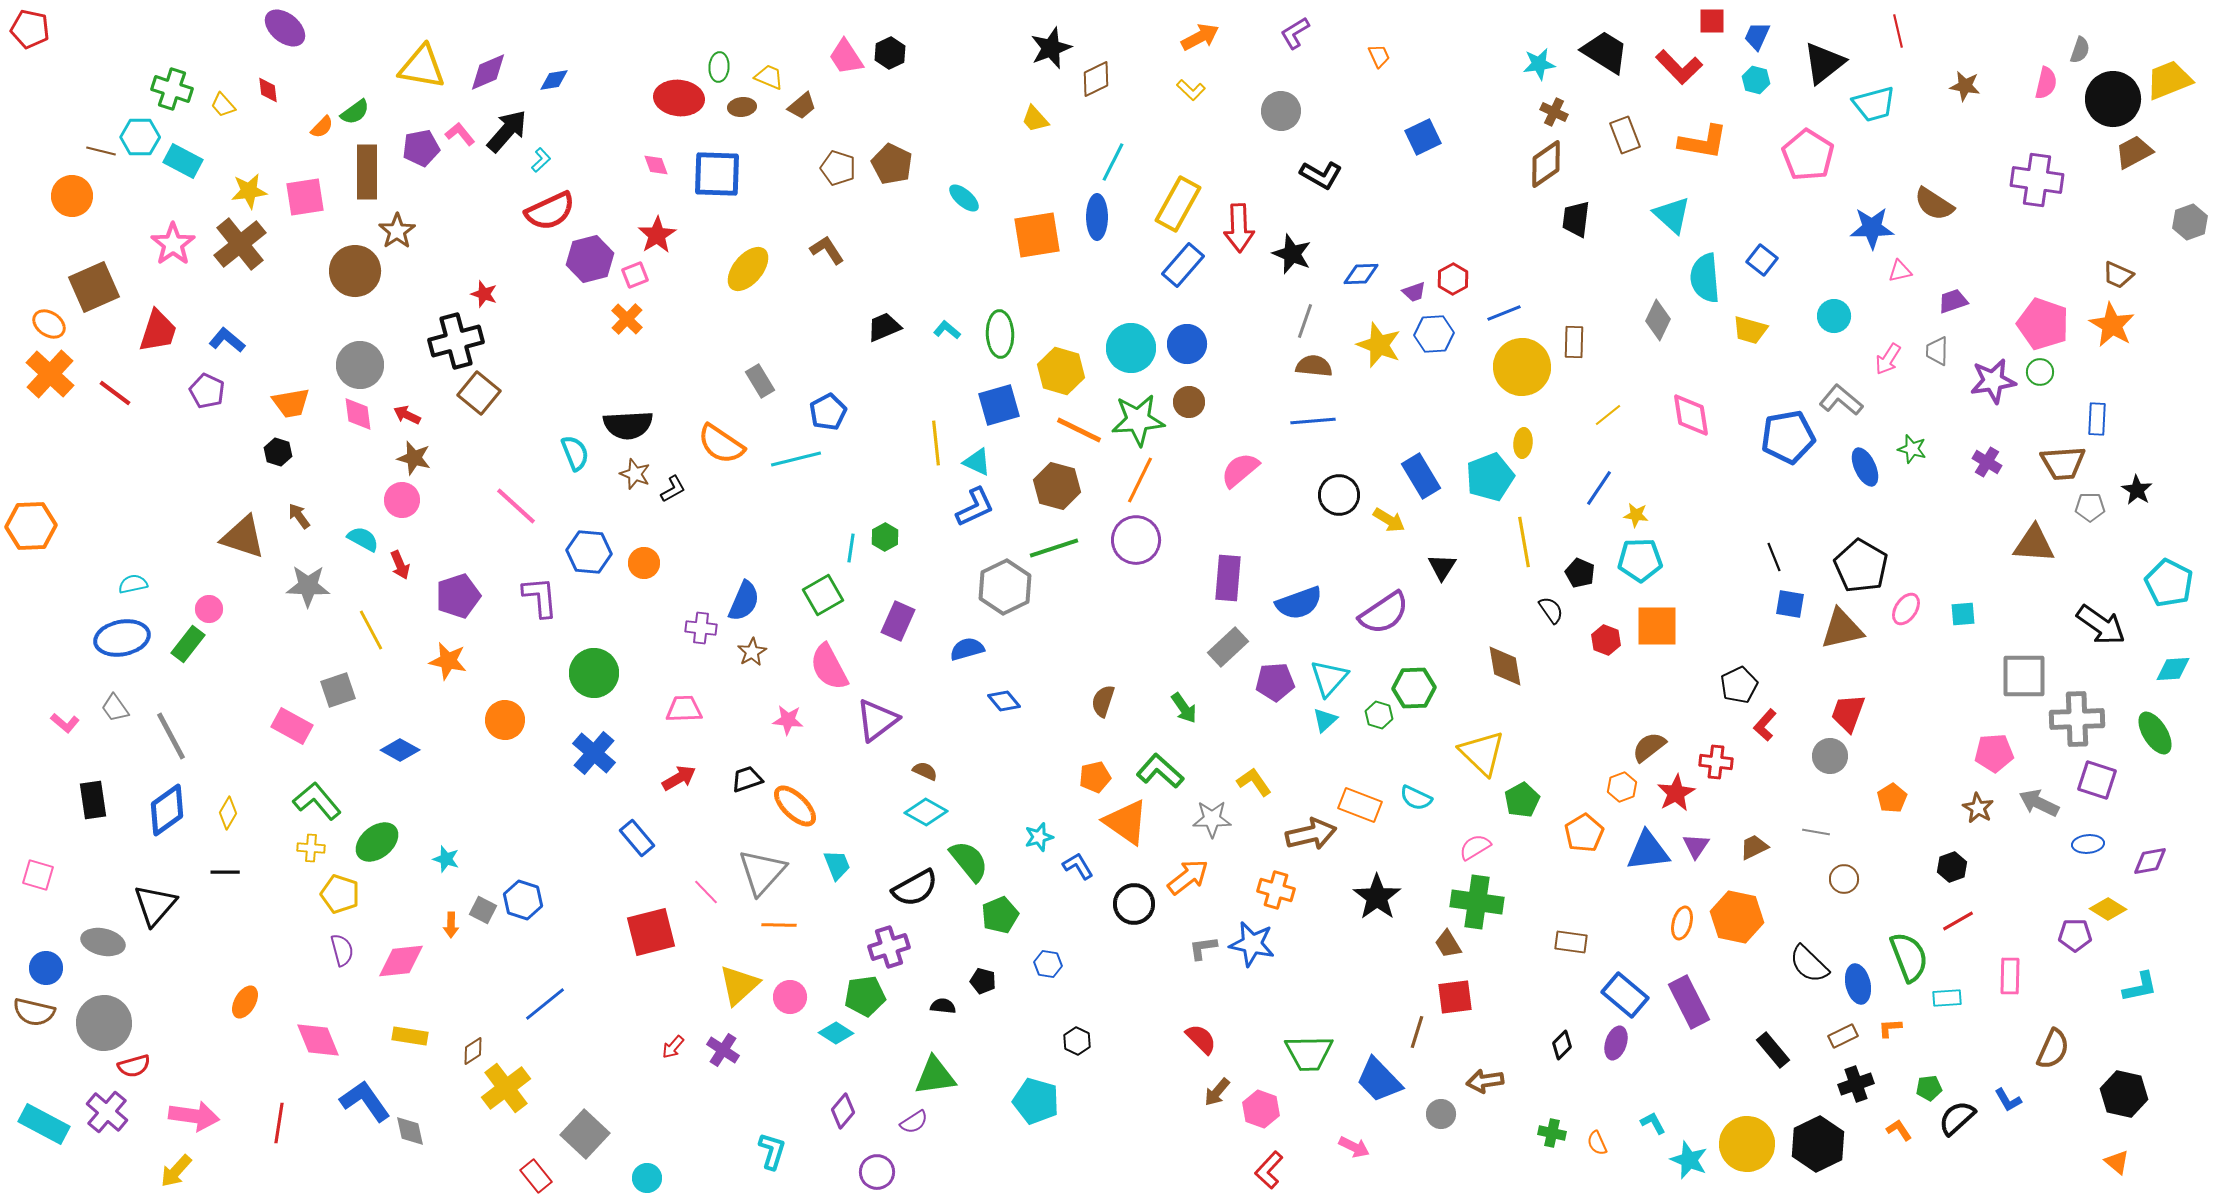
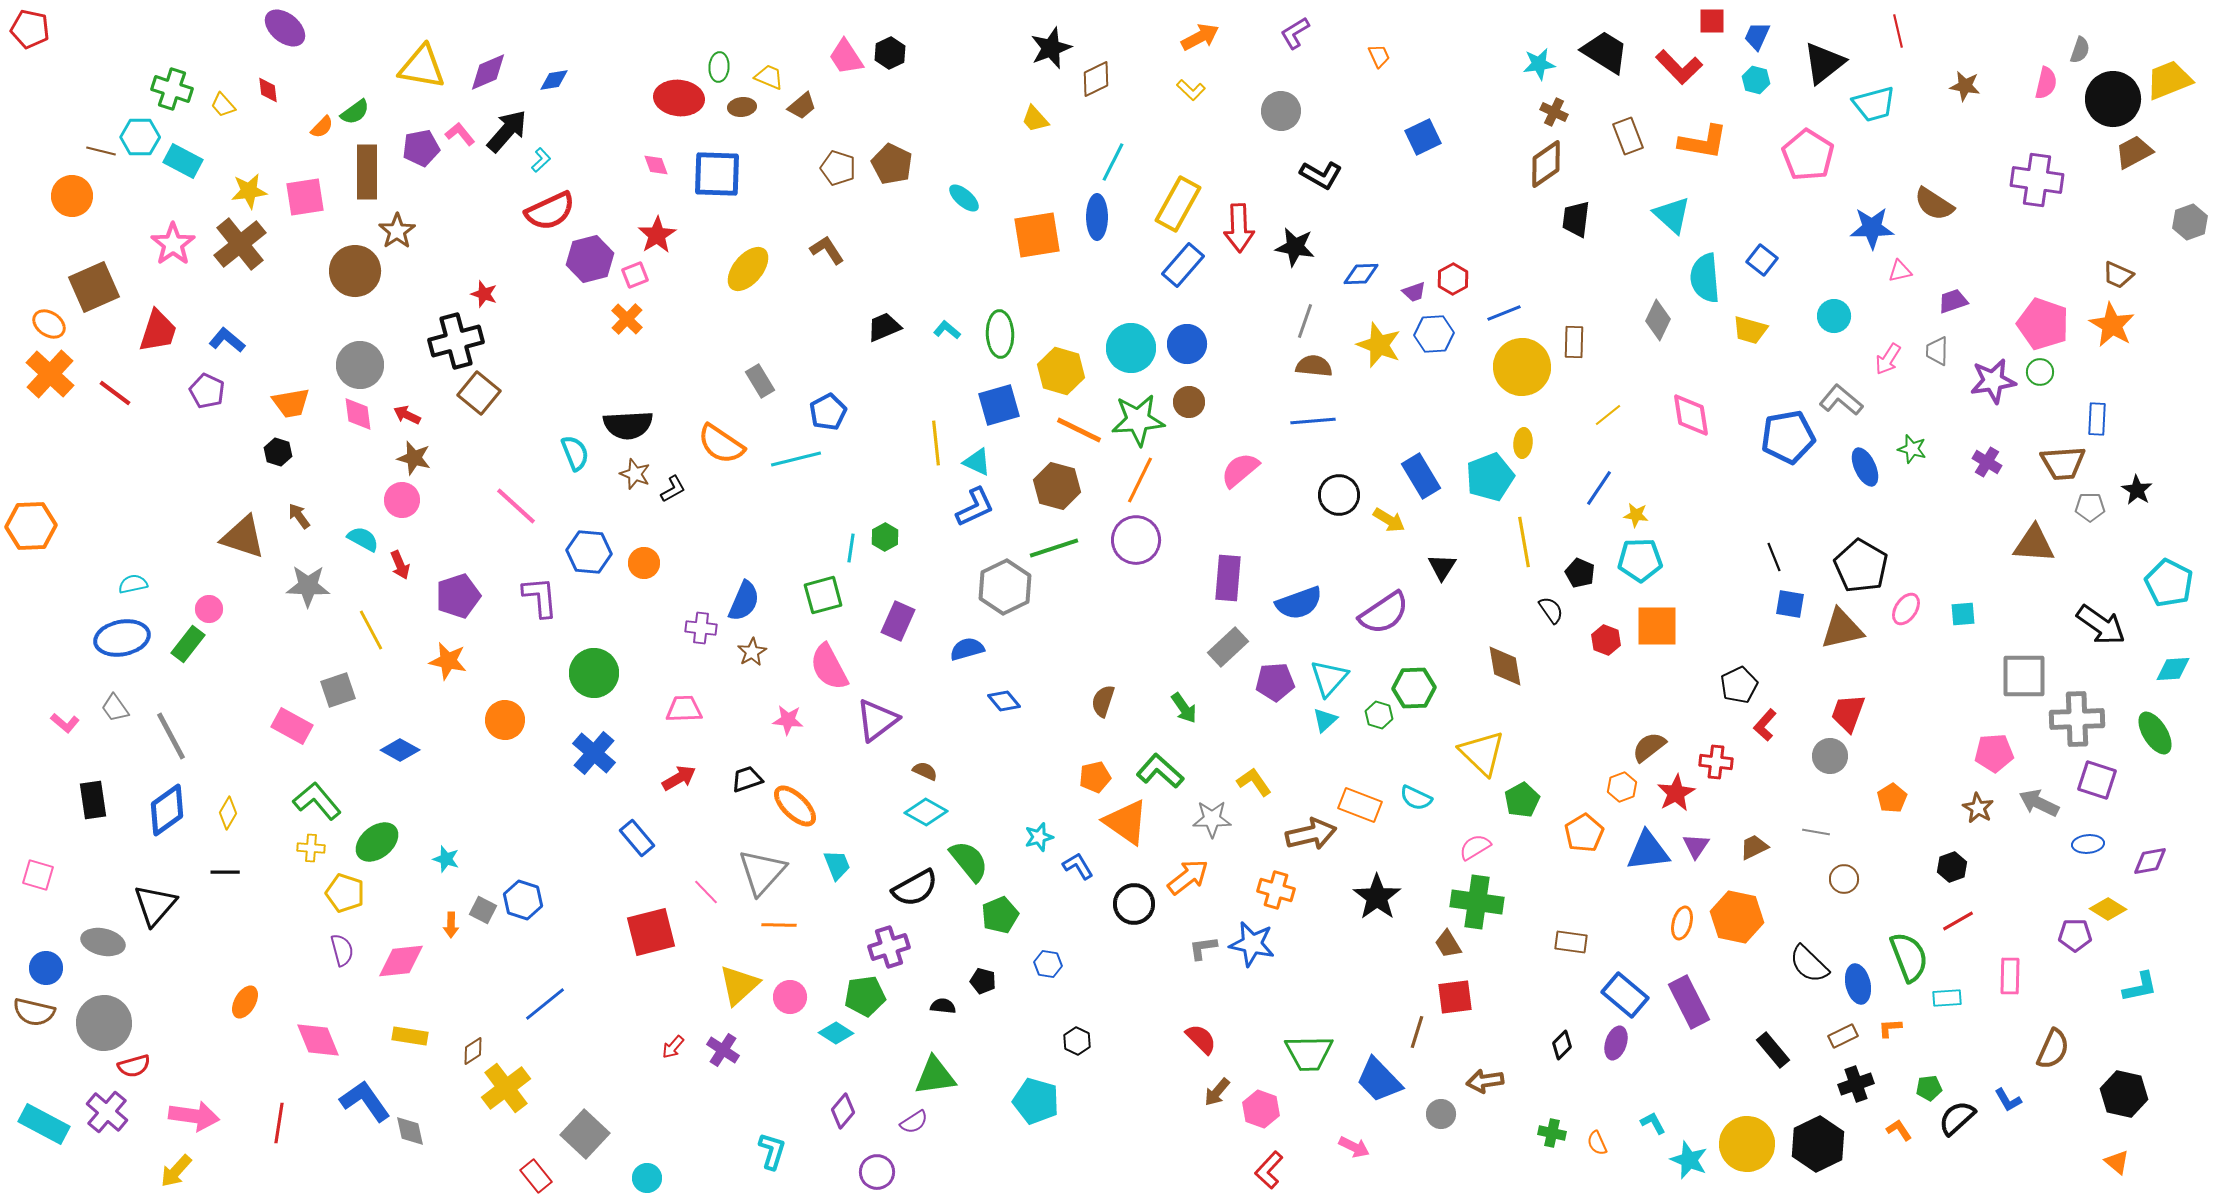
brown rectangle at (1625, 135): moved 3 px right, 1 px down
black star at (1292, 254): moved 3 px right, 7 px up; rotated 12 degrees counterclockwise
green square at (823, 595): rotated 15 degrees clockwise
yellow pentagon at (340, 894): moved 5 px right, 1 px up
